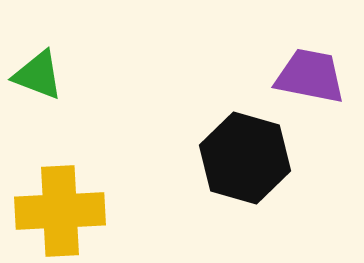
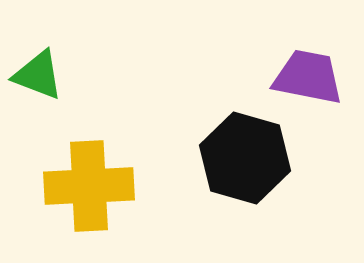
purple trapezoid: moved 2 px left, 1 px down
yellow cross: moved 29 px right, 25 px up
